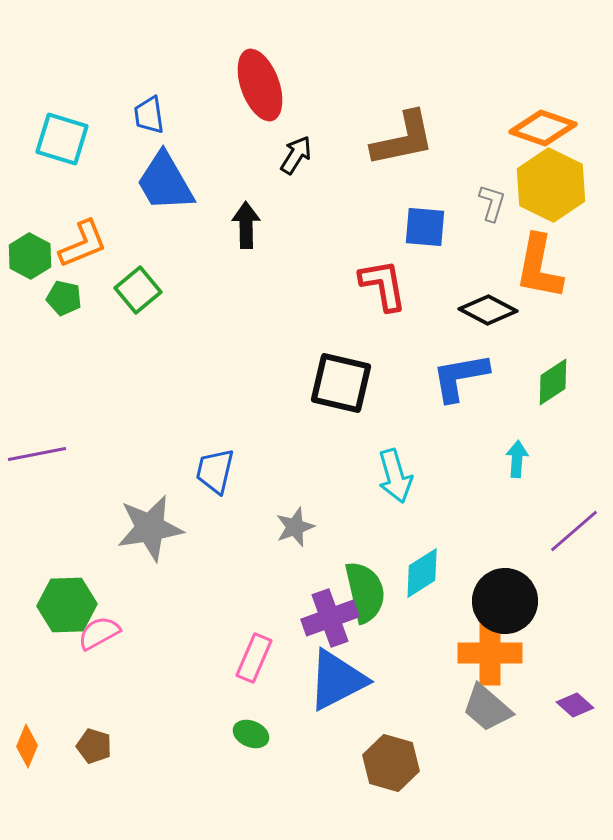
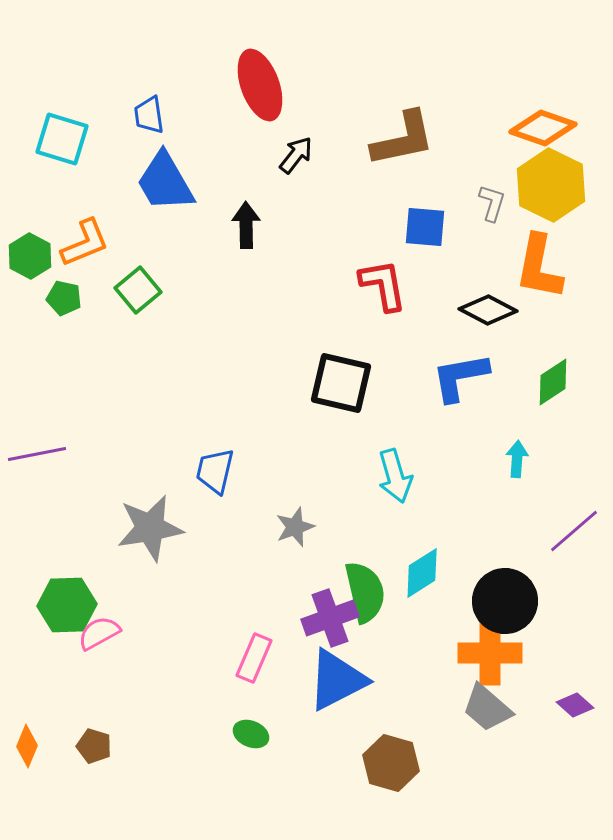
black arrow at (296, 155): rotated 6 degrees clockwise
orange L-shape at (83, 244): moved 2 px right, 1 px up
